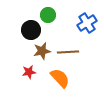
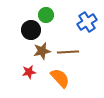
green circle: moved 2 px left
blue cross: moved 1 px up
